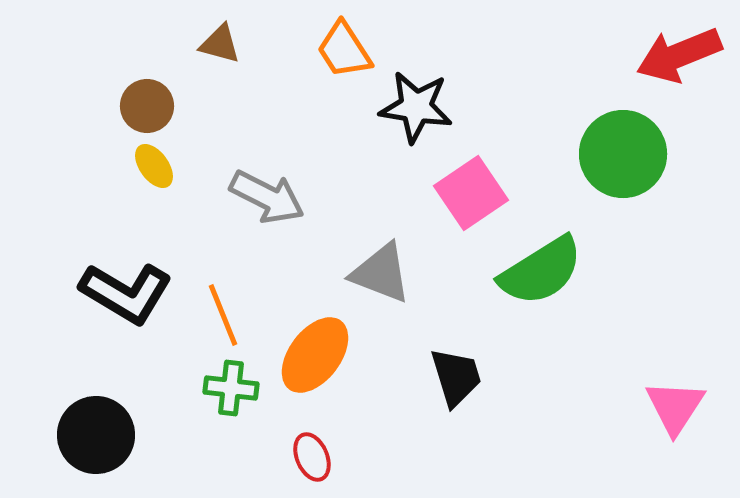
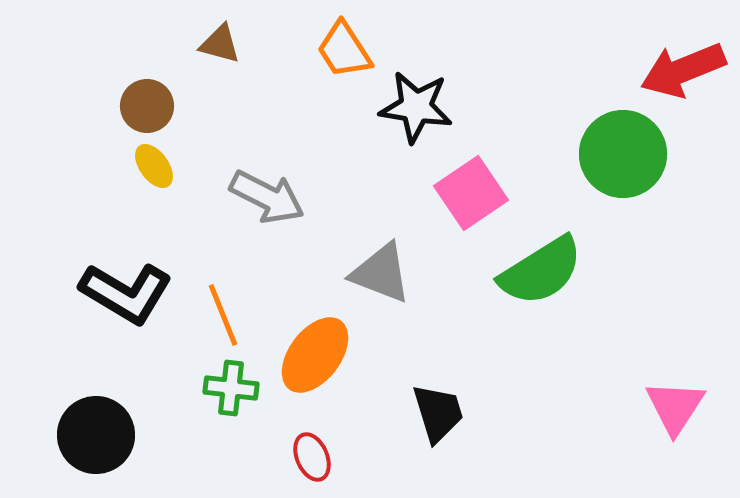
red arrow: moved 4 px right, 15 px down
black trapezoid: moved 18 px left, 36 px down
